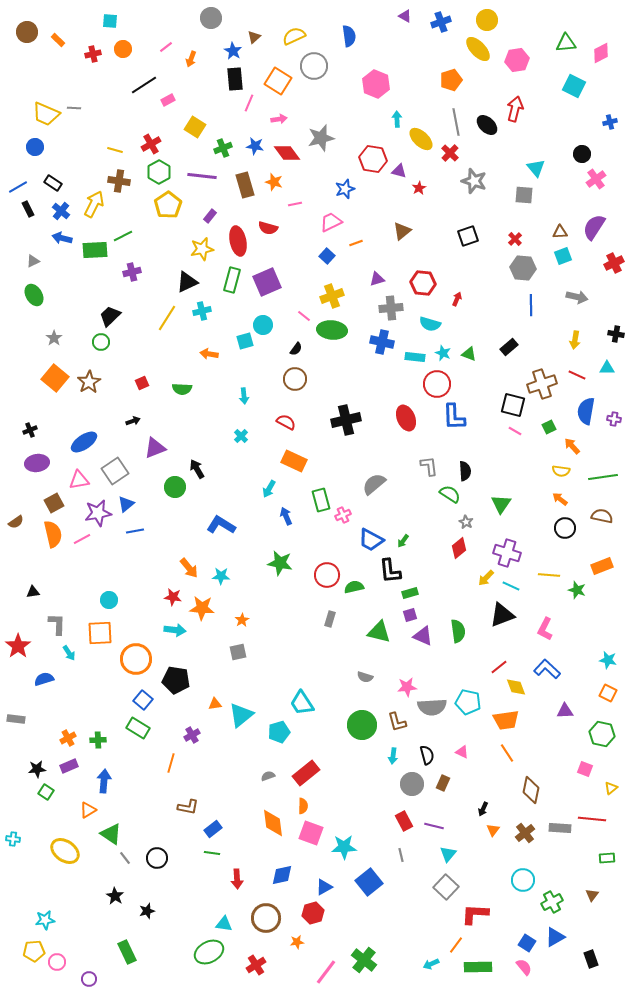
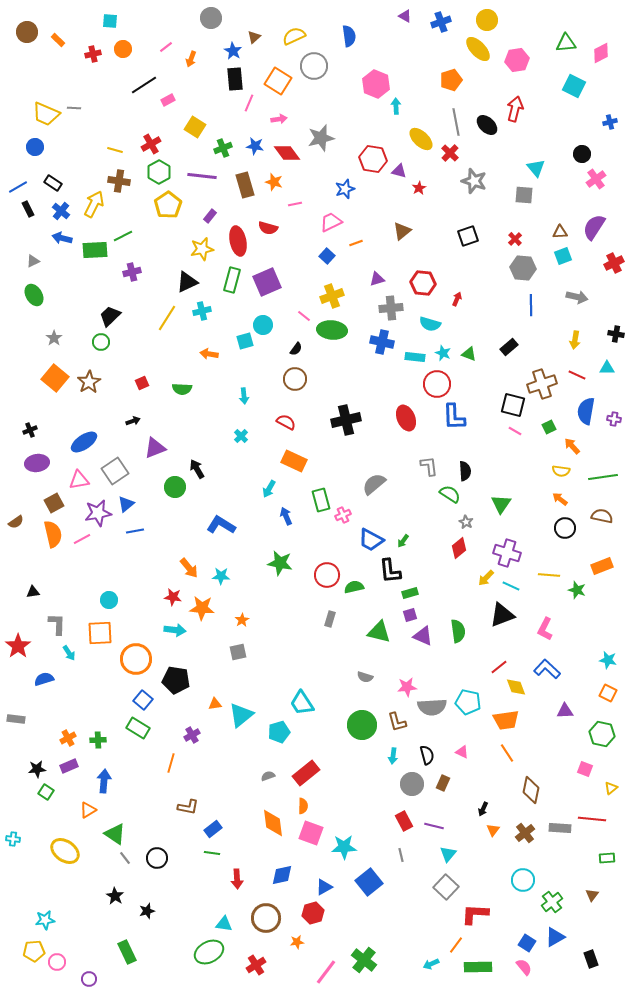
cyan arrow at (397, 119): moved 1 px left, 13 px up
green triangle at (111, 834): moved 4 px right
green cross at (552, 902): rotated 10 degrees counterclockwise
